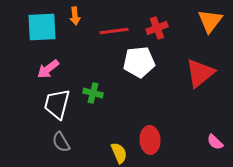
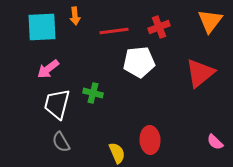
red cross: moved 2 px right, 1 px up
yellow semicircle: moved 2 px left
